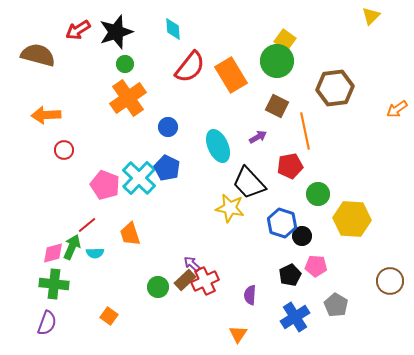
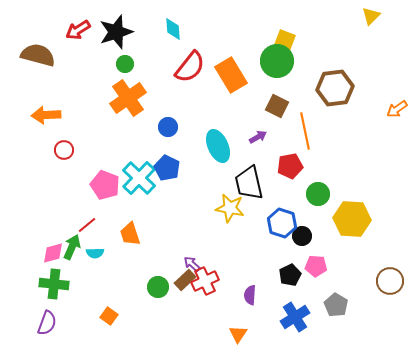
yellow square at (285, 40): rotated 15 degrees counterclockwise
black trapezoid at (249, 183): rotated 30 degrees clockwise
